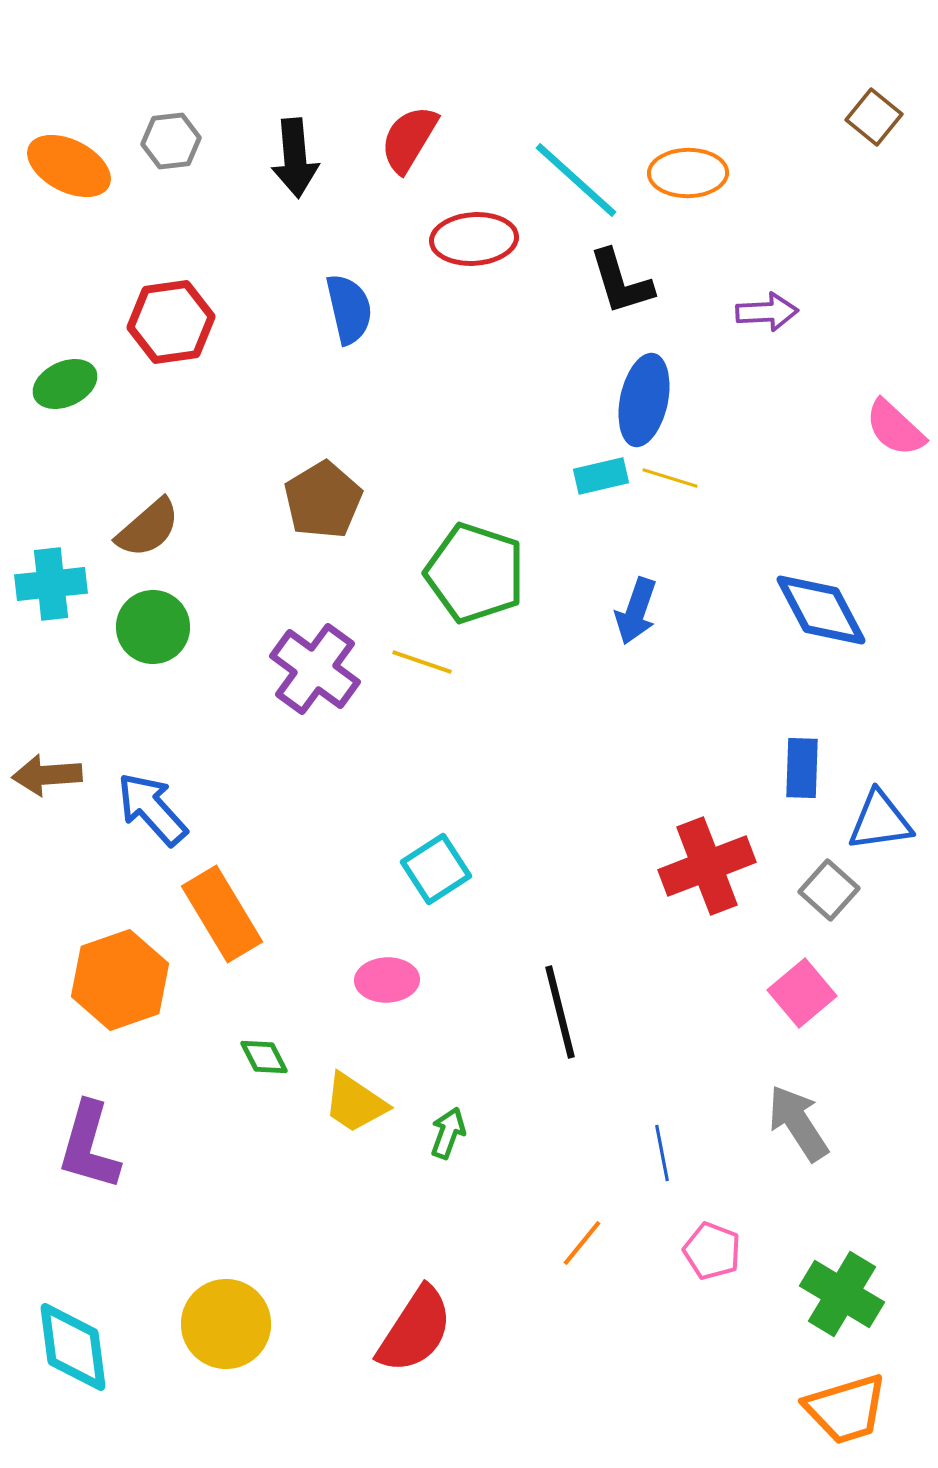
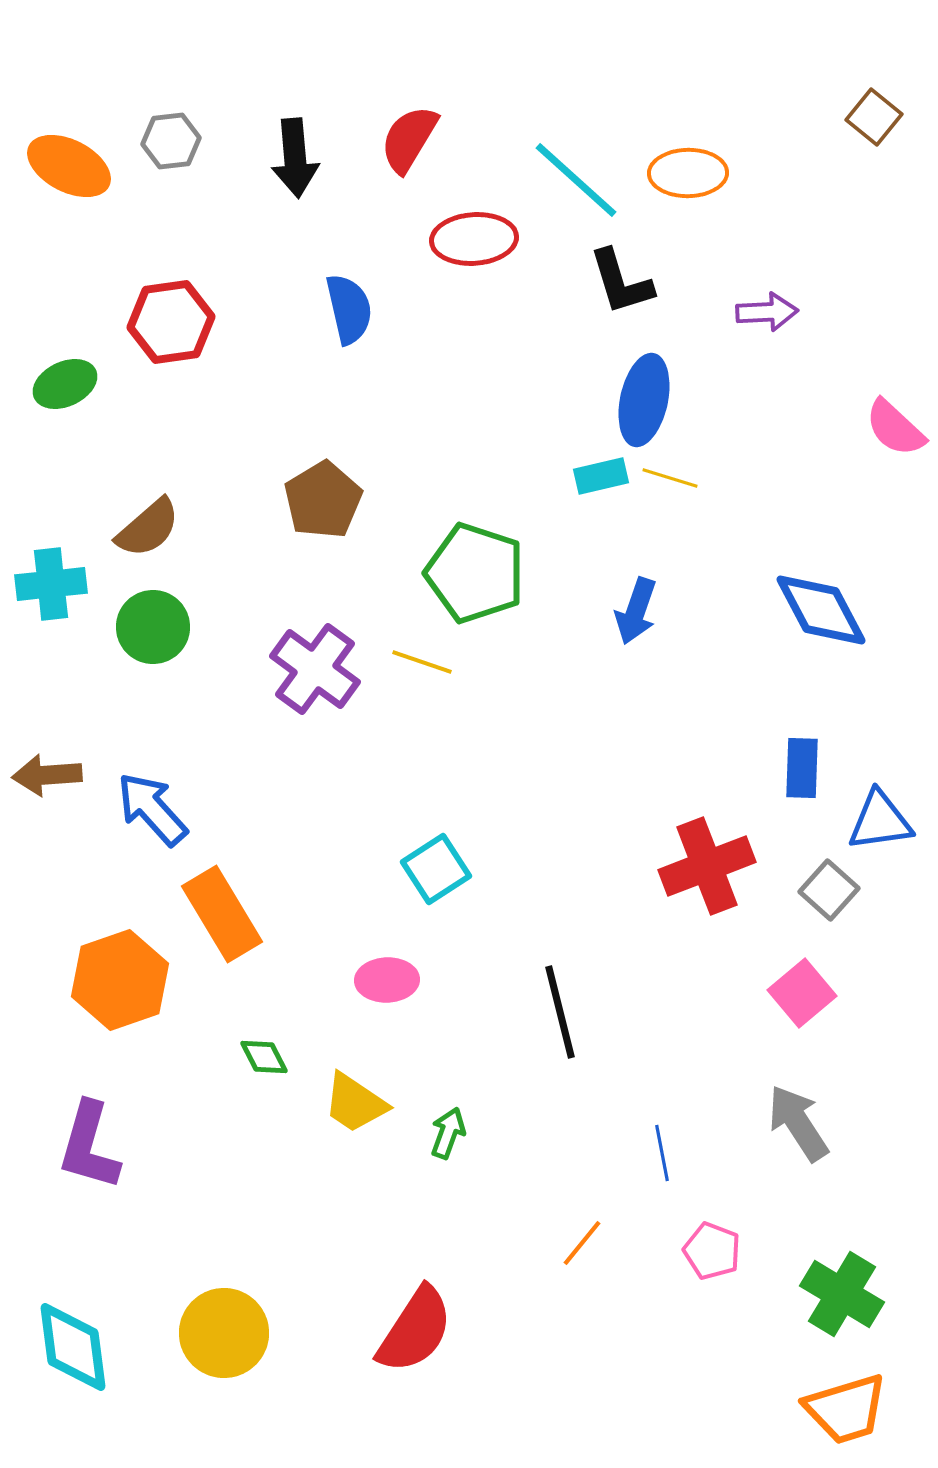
yellow circle at (226, 1324): moved 2 px left, 9 px down
